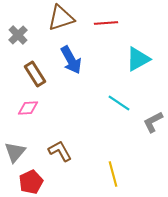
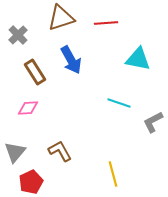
cyan triangle: rotated 40 degrees clockwise
brown rectangle: moved 2 px up
cyan line: rotated 15 degrees counterclockwise
